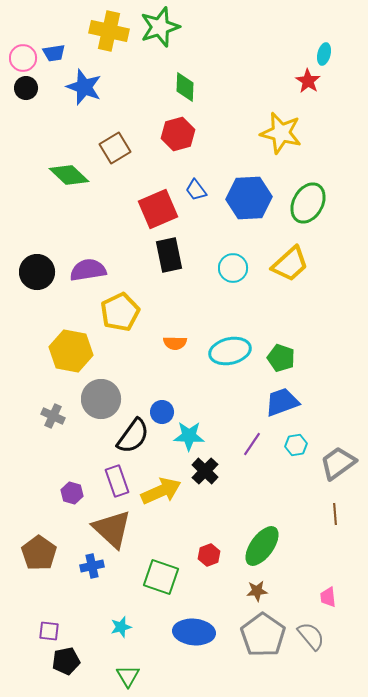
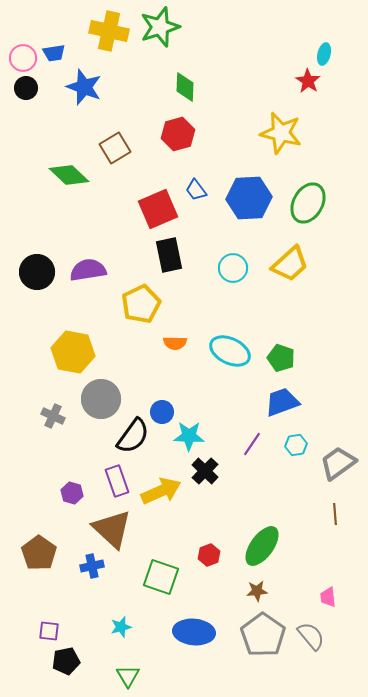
yellow pentagon at (120, 312): moved 21 px right, 8 px up
yellow hexagon at (71, 351): moved 2 px right, 1 px down
cyan ellipse at (230, 351): rotated 39 degrees clockwise
